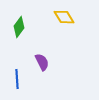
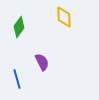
yellow diamond: rotated 30 degrees clockwise
blue line: rotated 12 degrees counterclockwise
